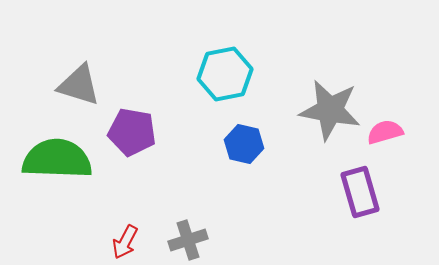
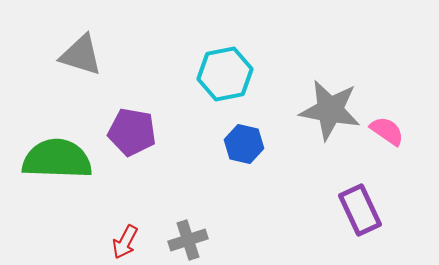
gray triangle: moved 2 px right, 30 px up
pink semicircle: moved 2 px right, 1 px up; rotated 51 degrees clockwise
purple rectangle: moved 18 px down; rotated 9 degrees counterclockwise
